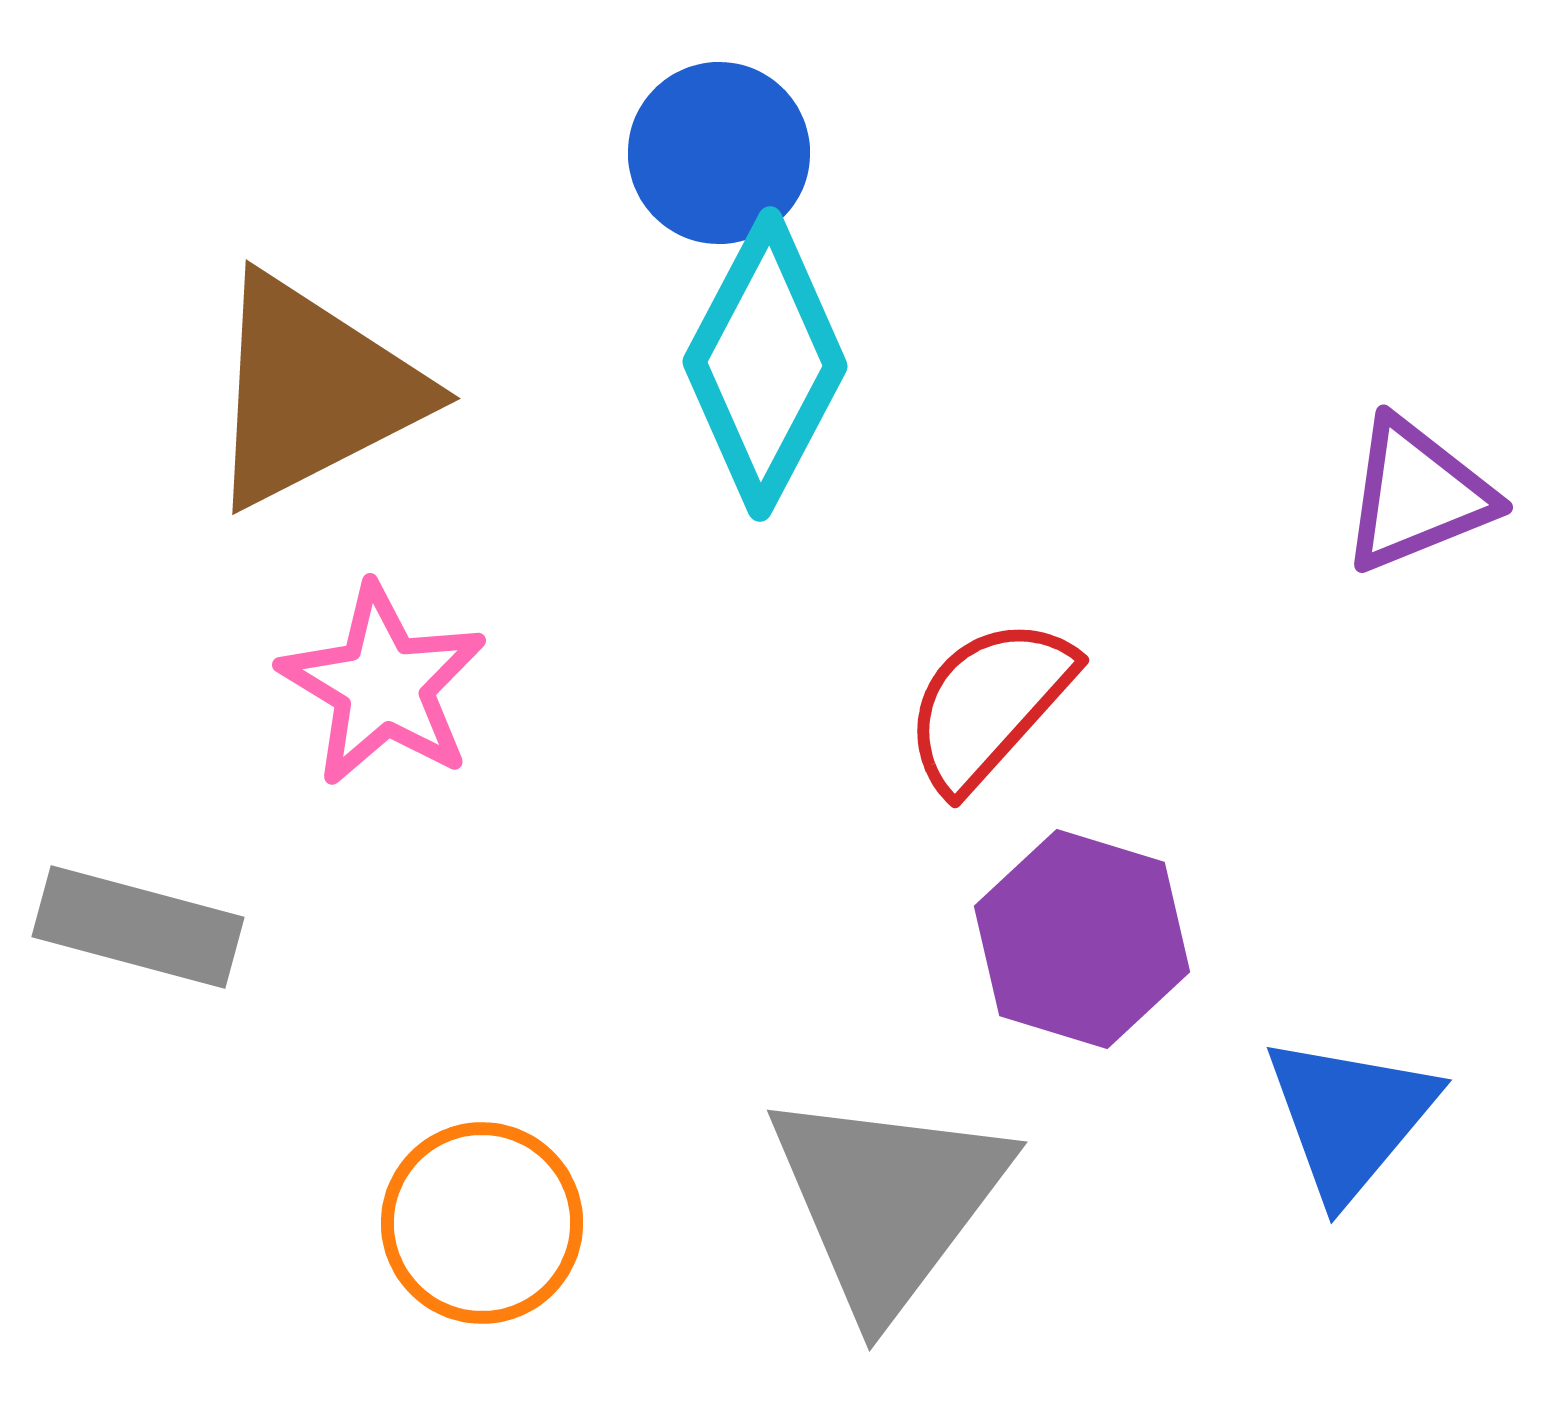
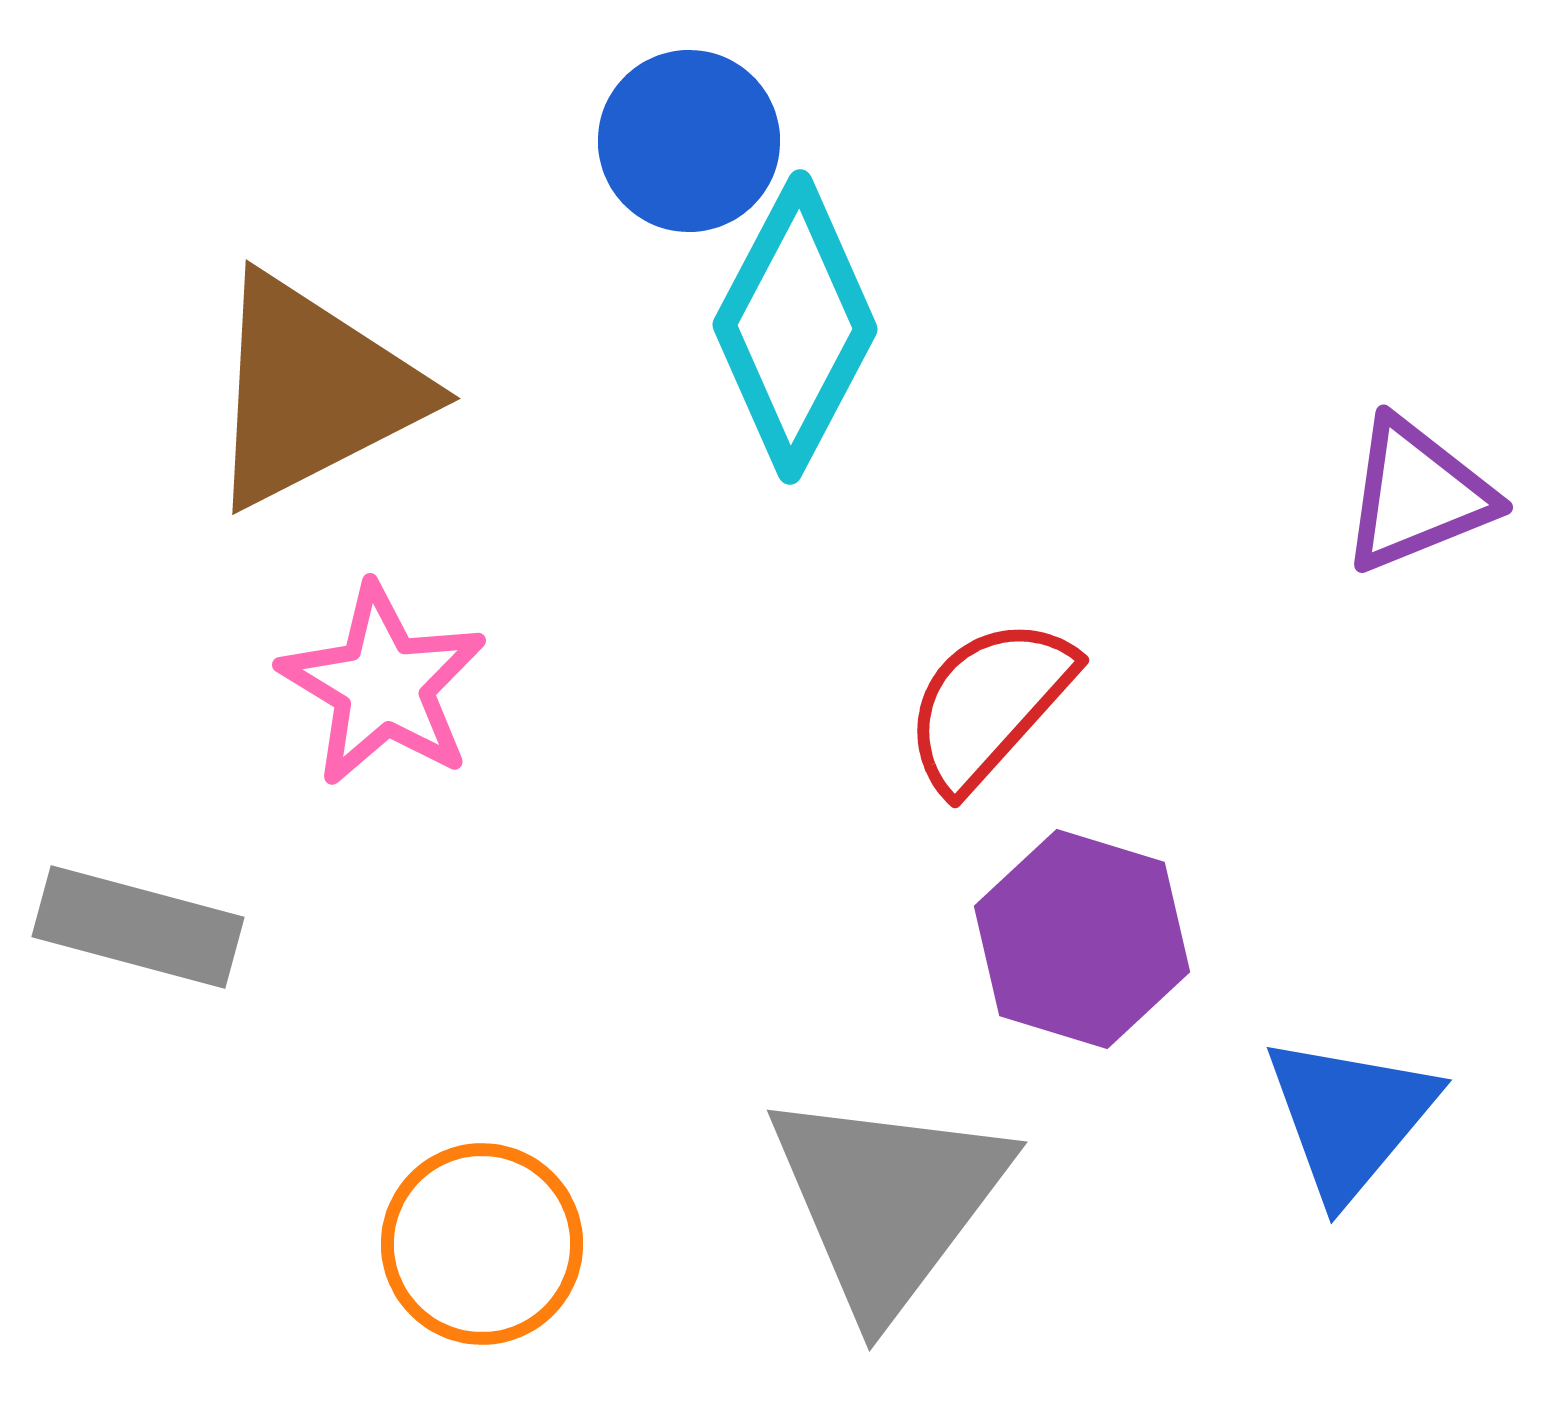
blue circle: moved 30 px left, 12 px up
cyan diamond: moved 30 px right, 37 px up
orange circle: moved 21 px down
